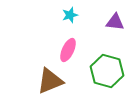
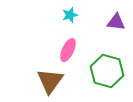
purple triangle: moved 1 px right
brown triangle: rotated 32 degrees counterclockwise
